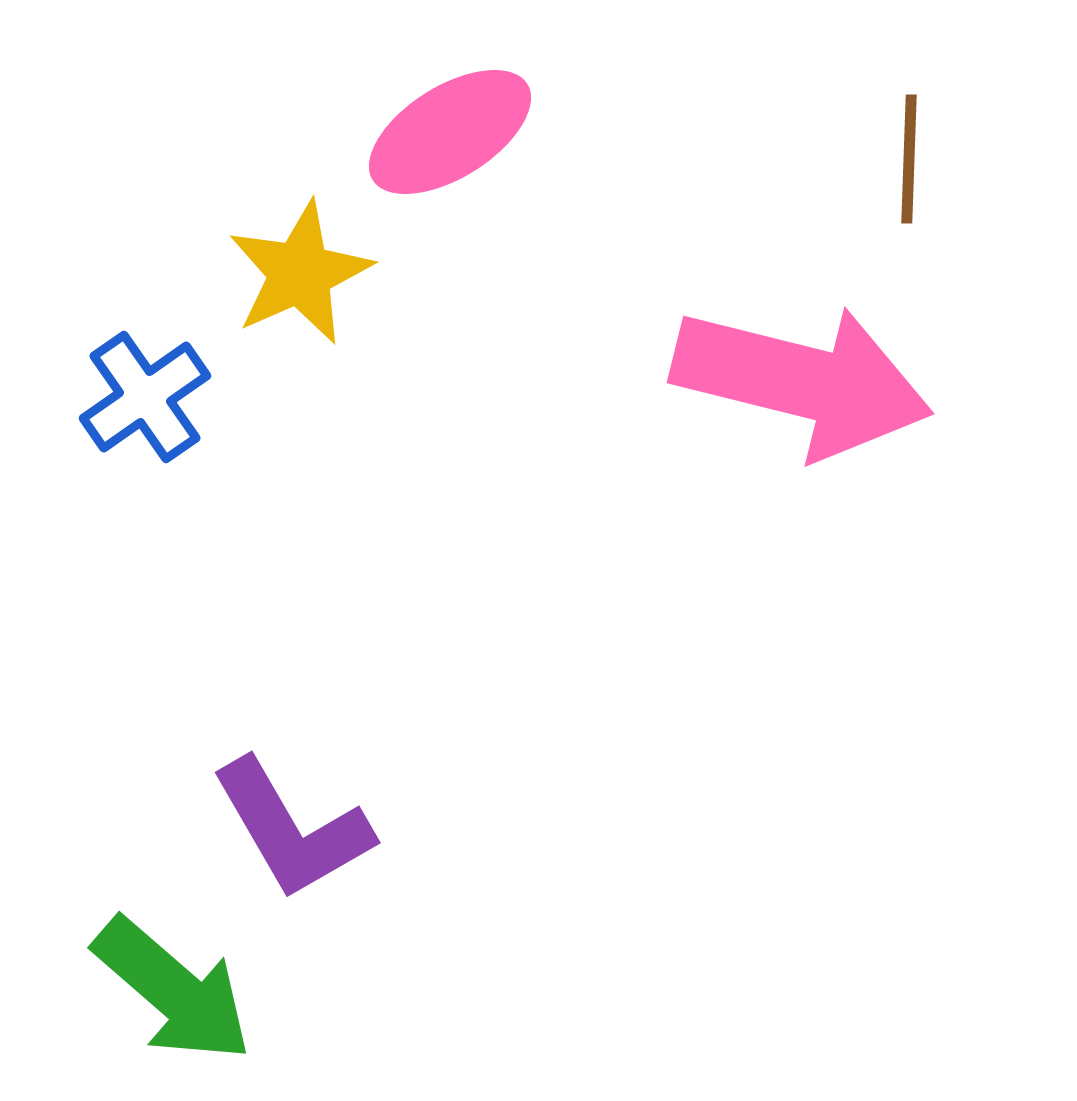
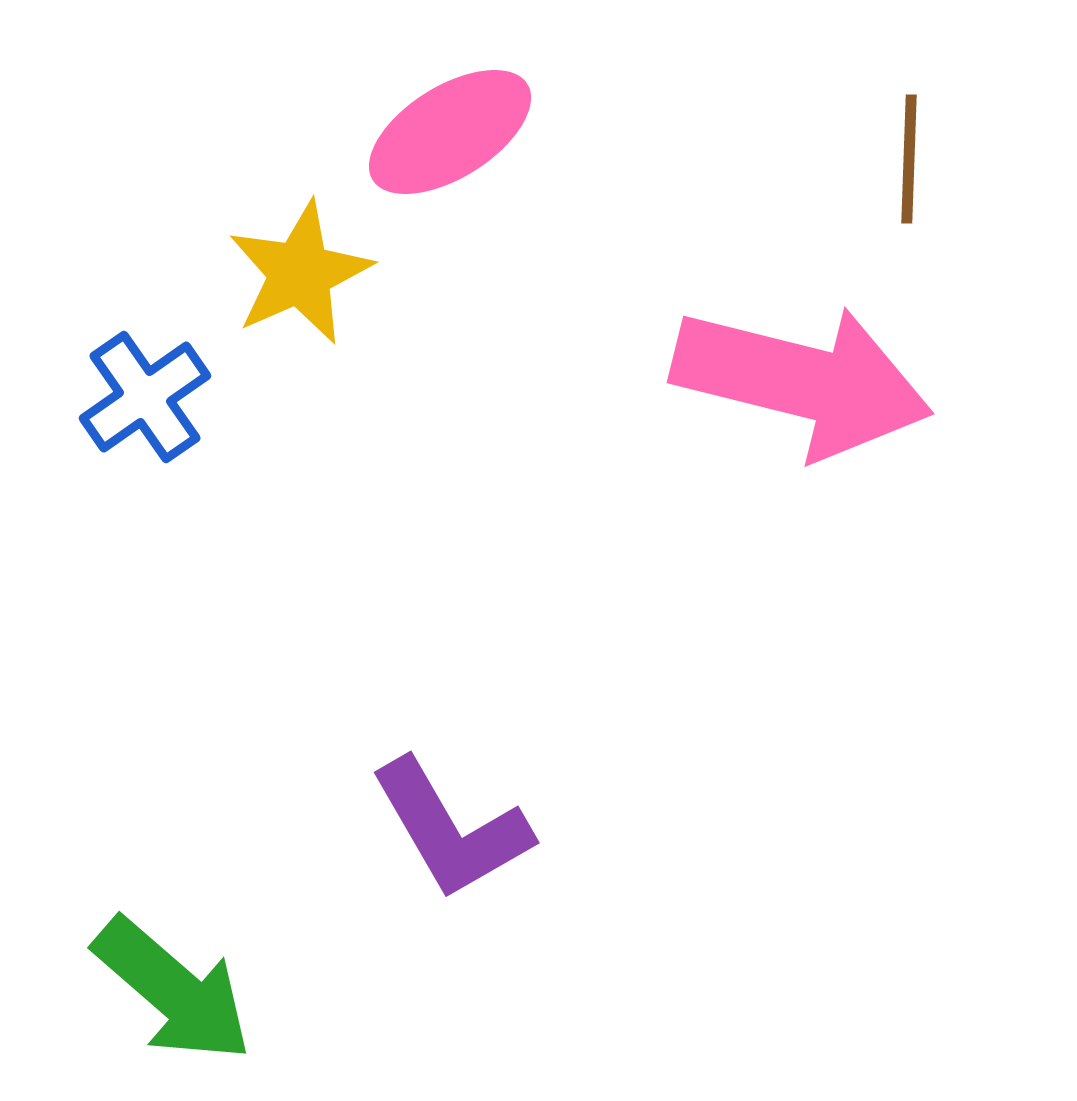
purple L-shape: moved 159 px right
